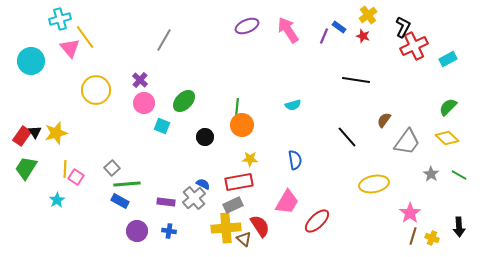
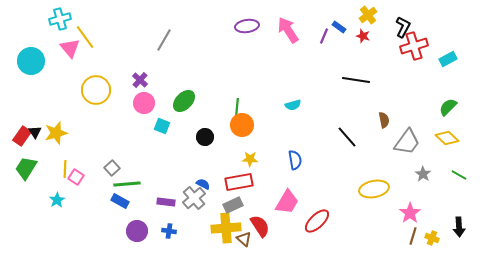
purple ellipse at (247, 26): rotated 15 degrees clockwise
red cross at (414, 46): rotated 8 degrees clockwise
brown semicircle at (384, 120): rotated 133 degrees clockwise
gray star at (431, 174): moved 8 px left
yellow ellipse at (374, 184): moved 5 px down
